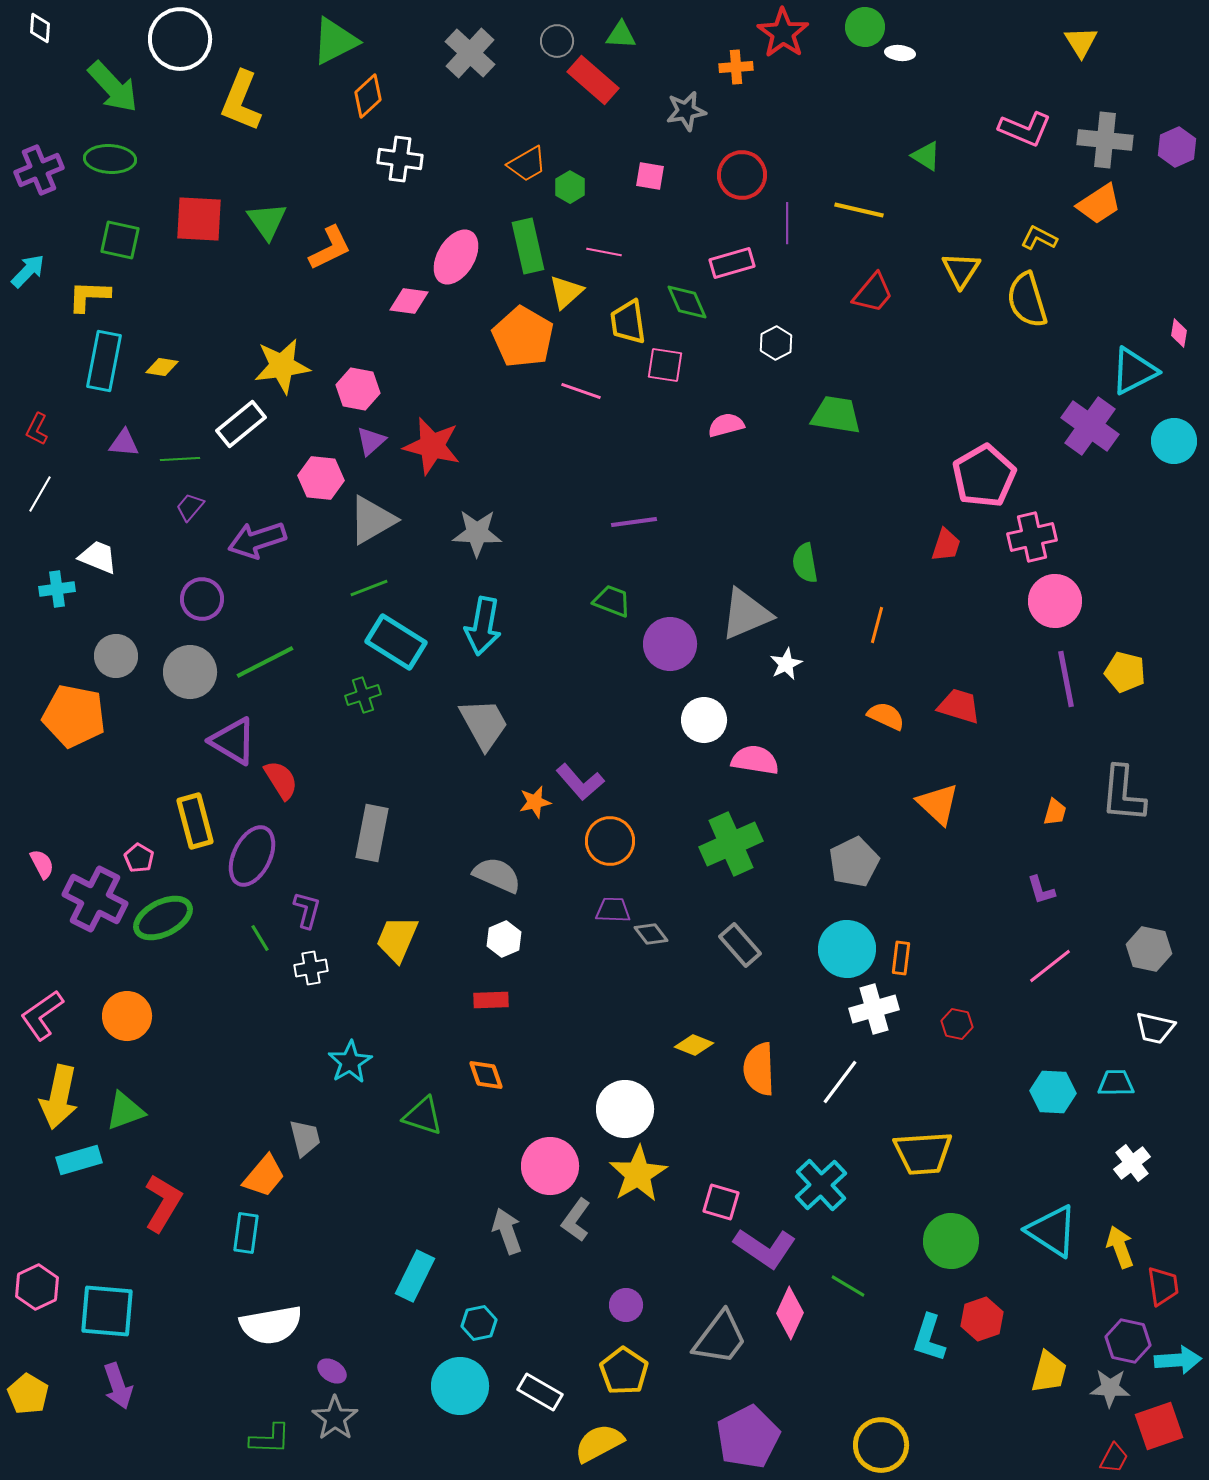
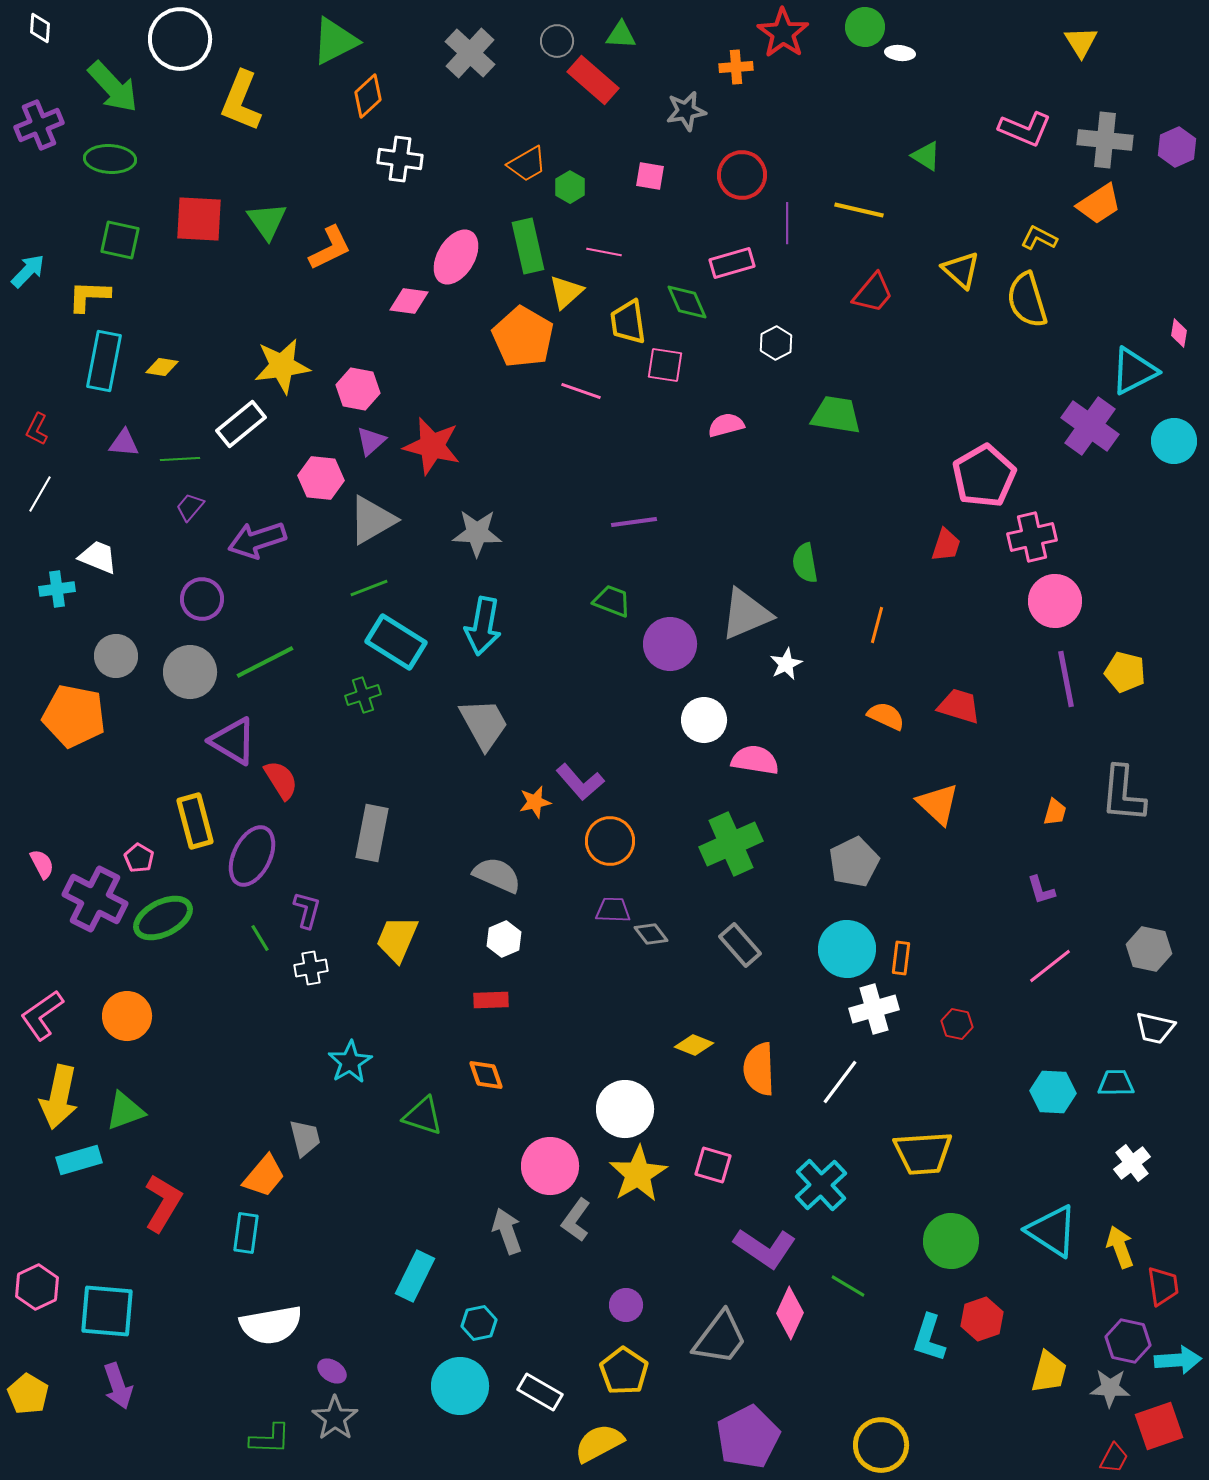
purple cross at (39, 170): moved 45 px up
yellow triangle at (961, 270): rotated 21 degrees counterclockwise
pink square at (721, 1202): moved 8 px left, 37 px up
